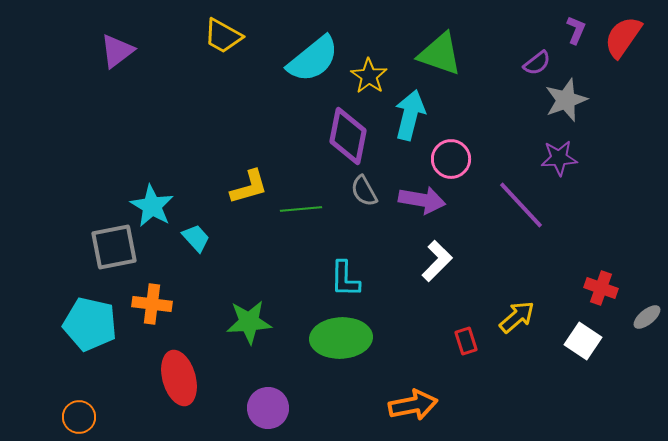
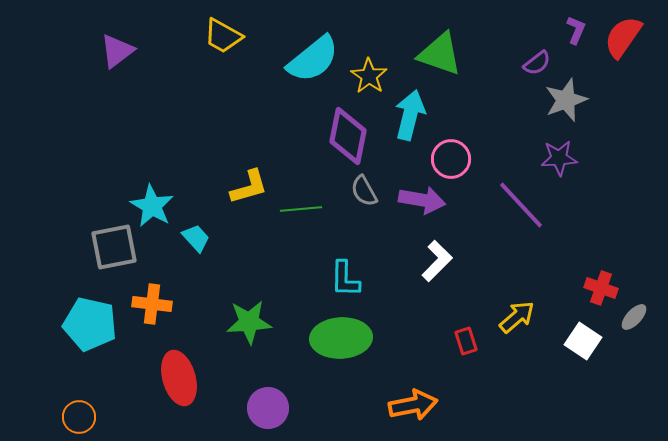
gray ellipse: moved 13 px left; rotated 8 degrees counterclockwise
